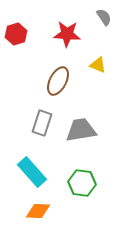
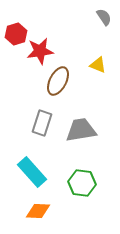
red star: moved 27 px left, 17 px down; rotated 12 degrees counterclockwise
